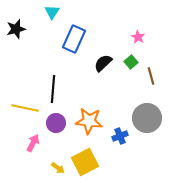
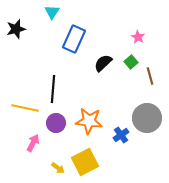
brown line: moved 1 px left
blue cross: moved 1 px right, 1 px up; rotated 14 degrees counterclockwise
